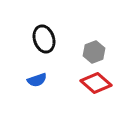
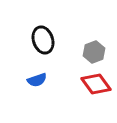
black ellipse: moved 1 px left, 1 px down
red diamond: moved 1 px down; rotated 12 degrees clockwise
